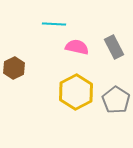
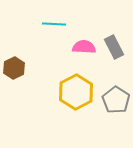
pink semicircle: moved 7 px right; rotated 10 degrees counterclockwise
